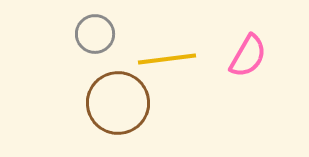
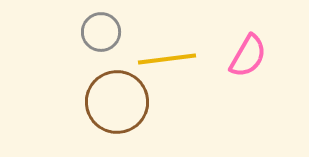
gray circle: moved 6 px right, 2 px up
brown circle: moved 1 px left, 1 px up
